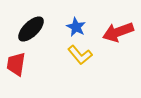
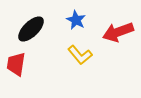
blue star: moved 7 px up
